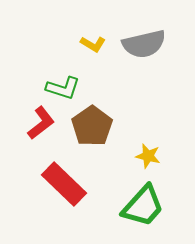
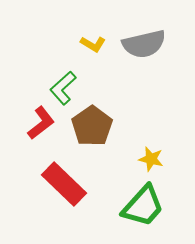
green L-shape: rotated 120 degrees clockwise
yellow star: moved 3 px right, 3 px down
